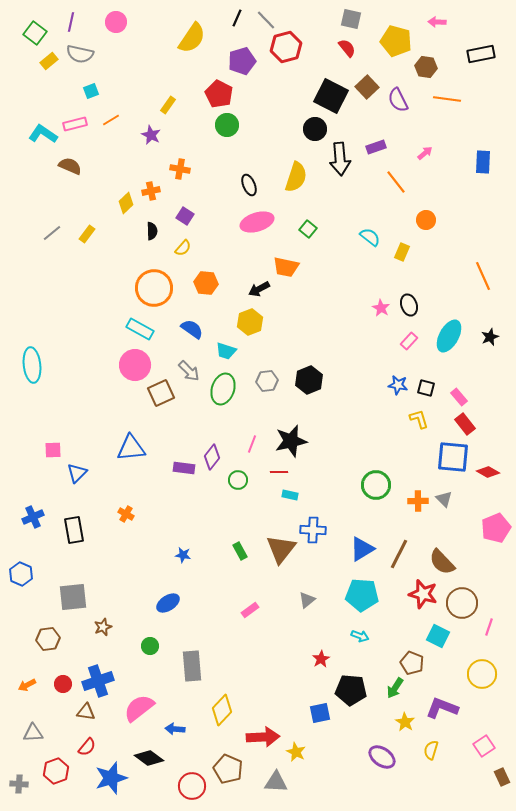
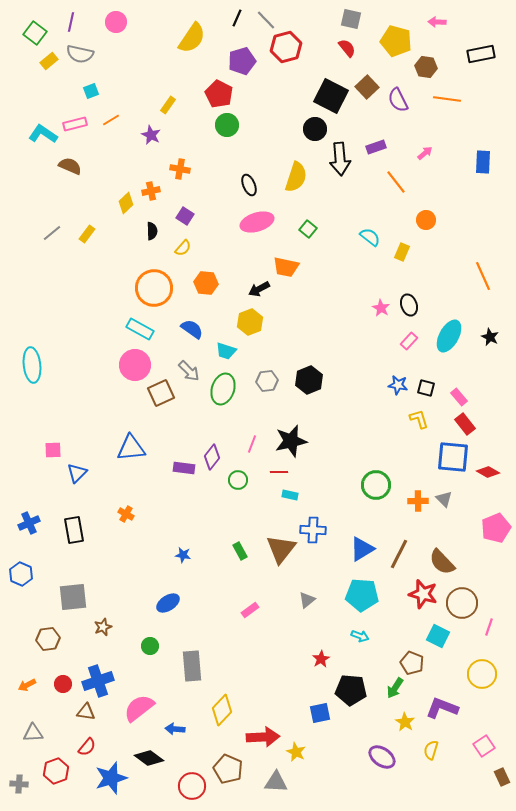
black star at (490, 337): rotated 24 degrees counterclockwise
blue cross at (33, 517): moved 4 px left, 6 px down
